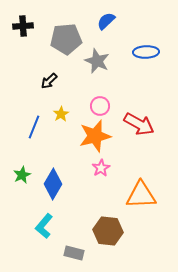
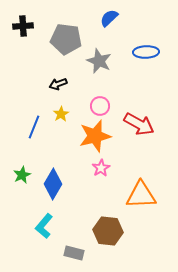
blue semicircle: moved 3 px right, 3 px up
gray pentagon: rotated 12 degrees clockwise
gray star: moved 2 px right
black arrow: moved 9 px right, 3 px down; rotated 24 degrees clockwise
